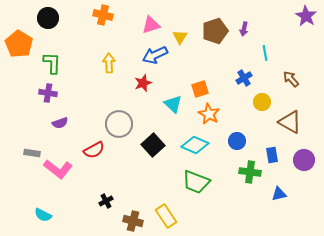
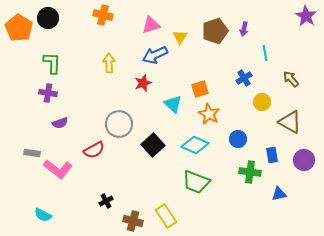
orange pentagon: moved 16 px up
blue circle: moved 1 px right, 2 px up
